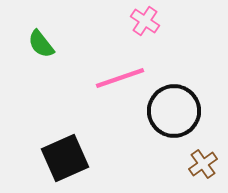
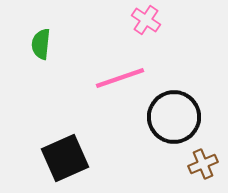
pink cross: moved 1 px right, 1 px up
green semicircle: rotated 44 degrees clockwise
black circle: moved 6 px down
brown cross: rotated 12 degrees clockwise
